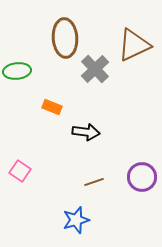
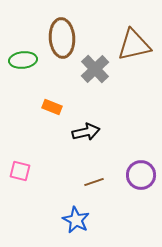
brown ellipse: moved 3 px left
brown triangle: rotated 12 degrees clockwise
green ellipse: moved 6 px right, 11 px up
black arrow: rotated 20 degrees counterclockwise
pink square: rotated 20 degrees counterclockwise
purple circle: moved 1 px left, 2 px up
blue star: rotated 28 degrees counterclockwise
